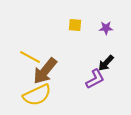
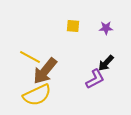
yellow square: moved 2 px left, 1 px down
